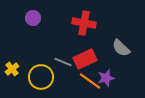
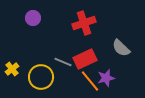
red cross: rotated 30 degrees counterclockwise
orange line: rotated 15 degrees clockwise
